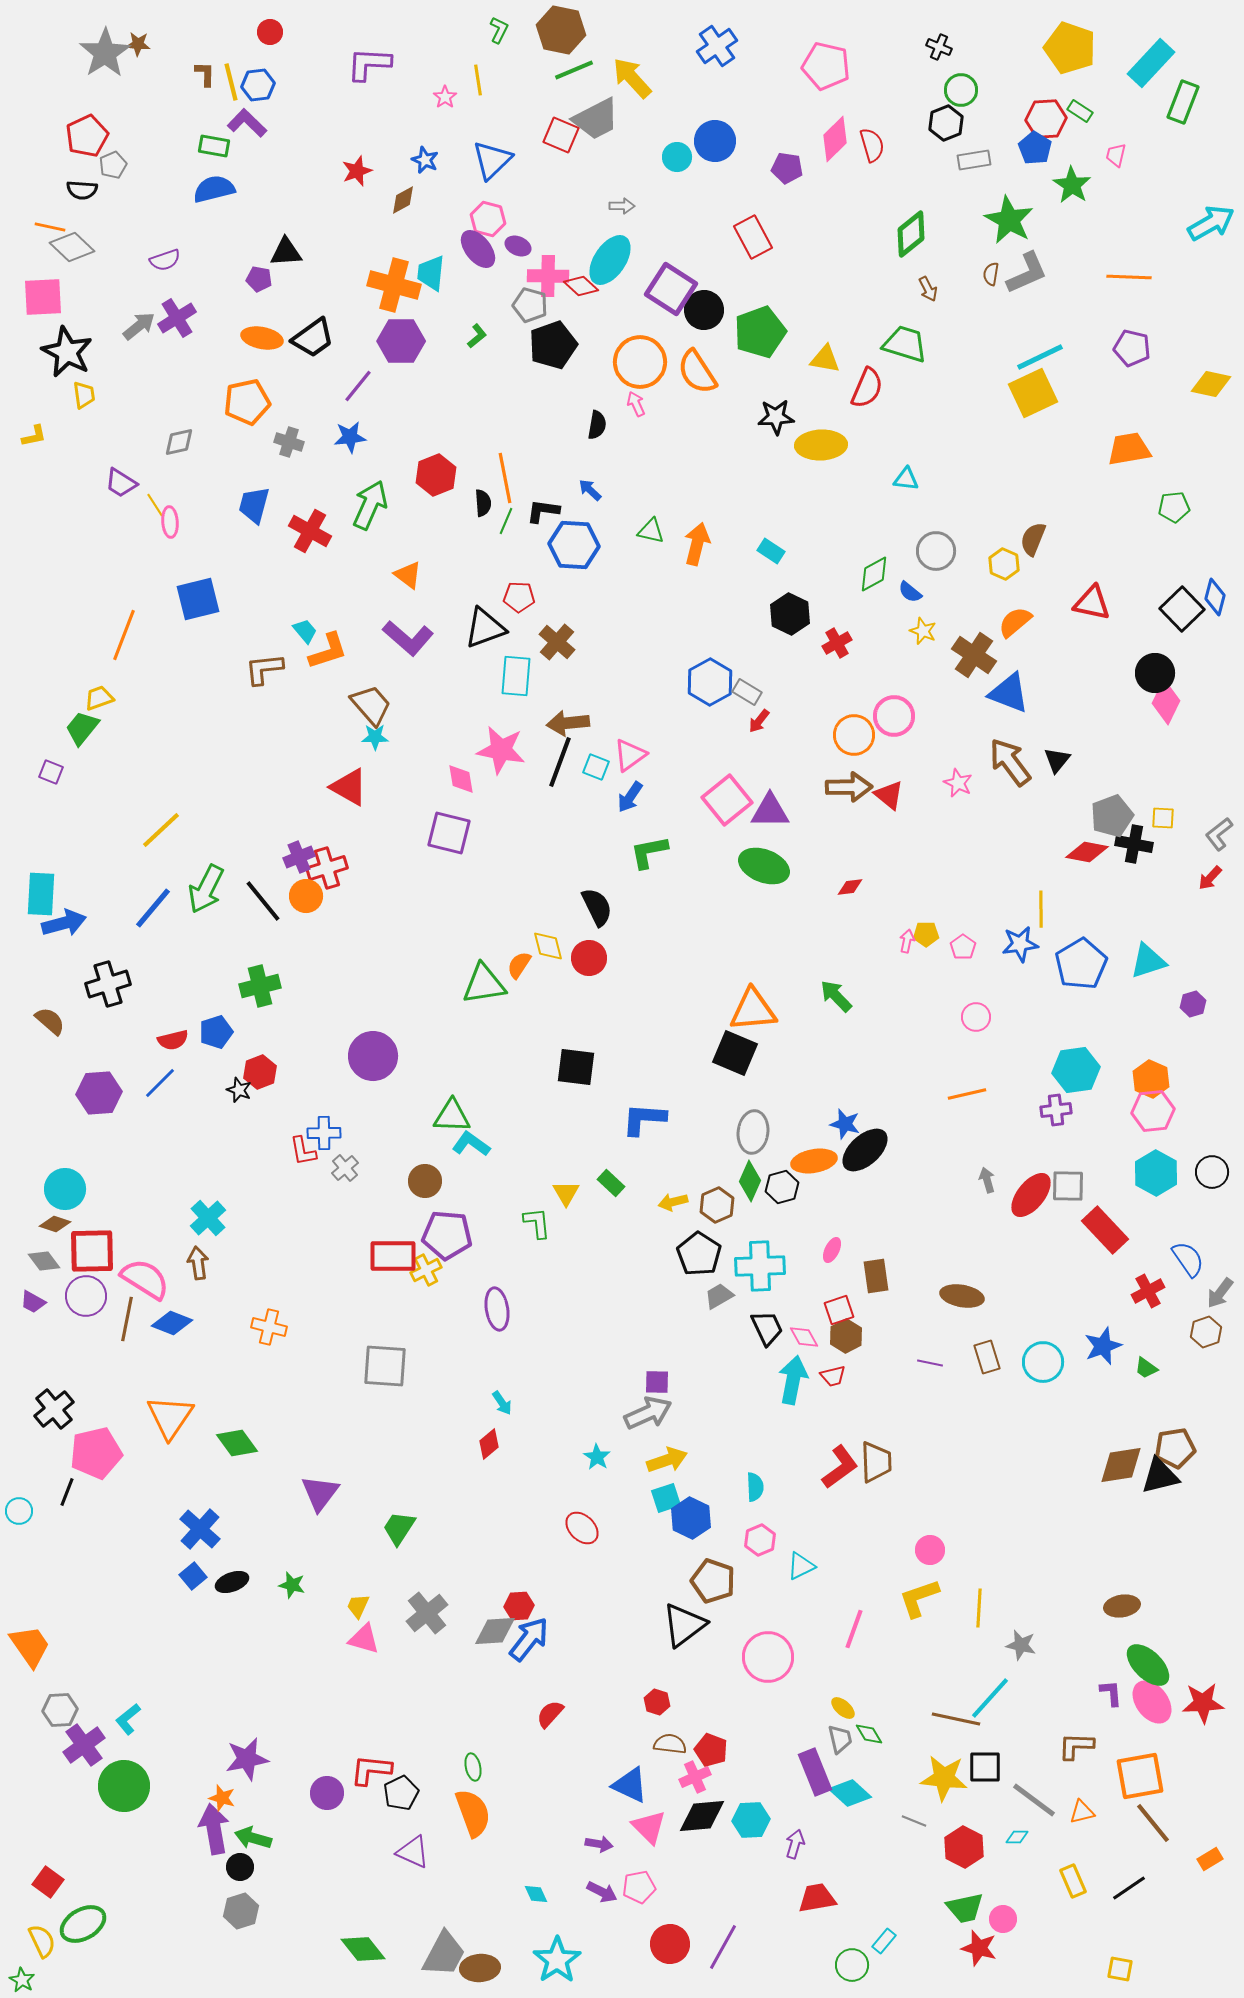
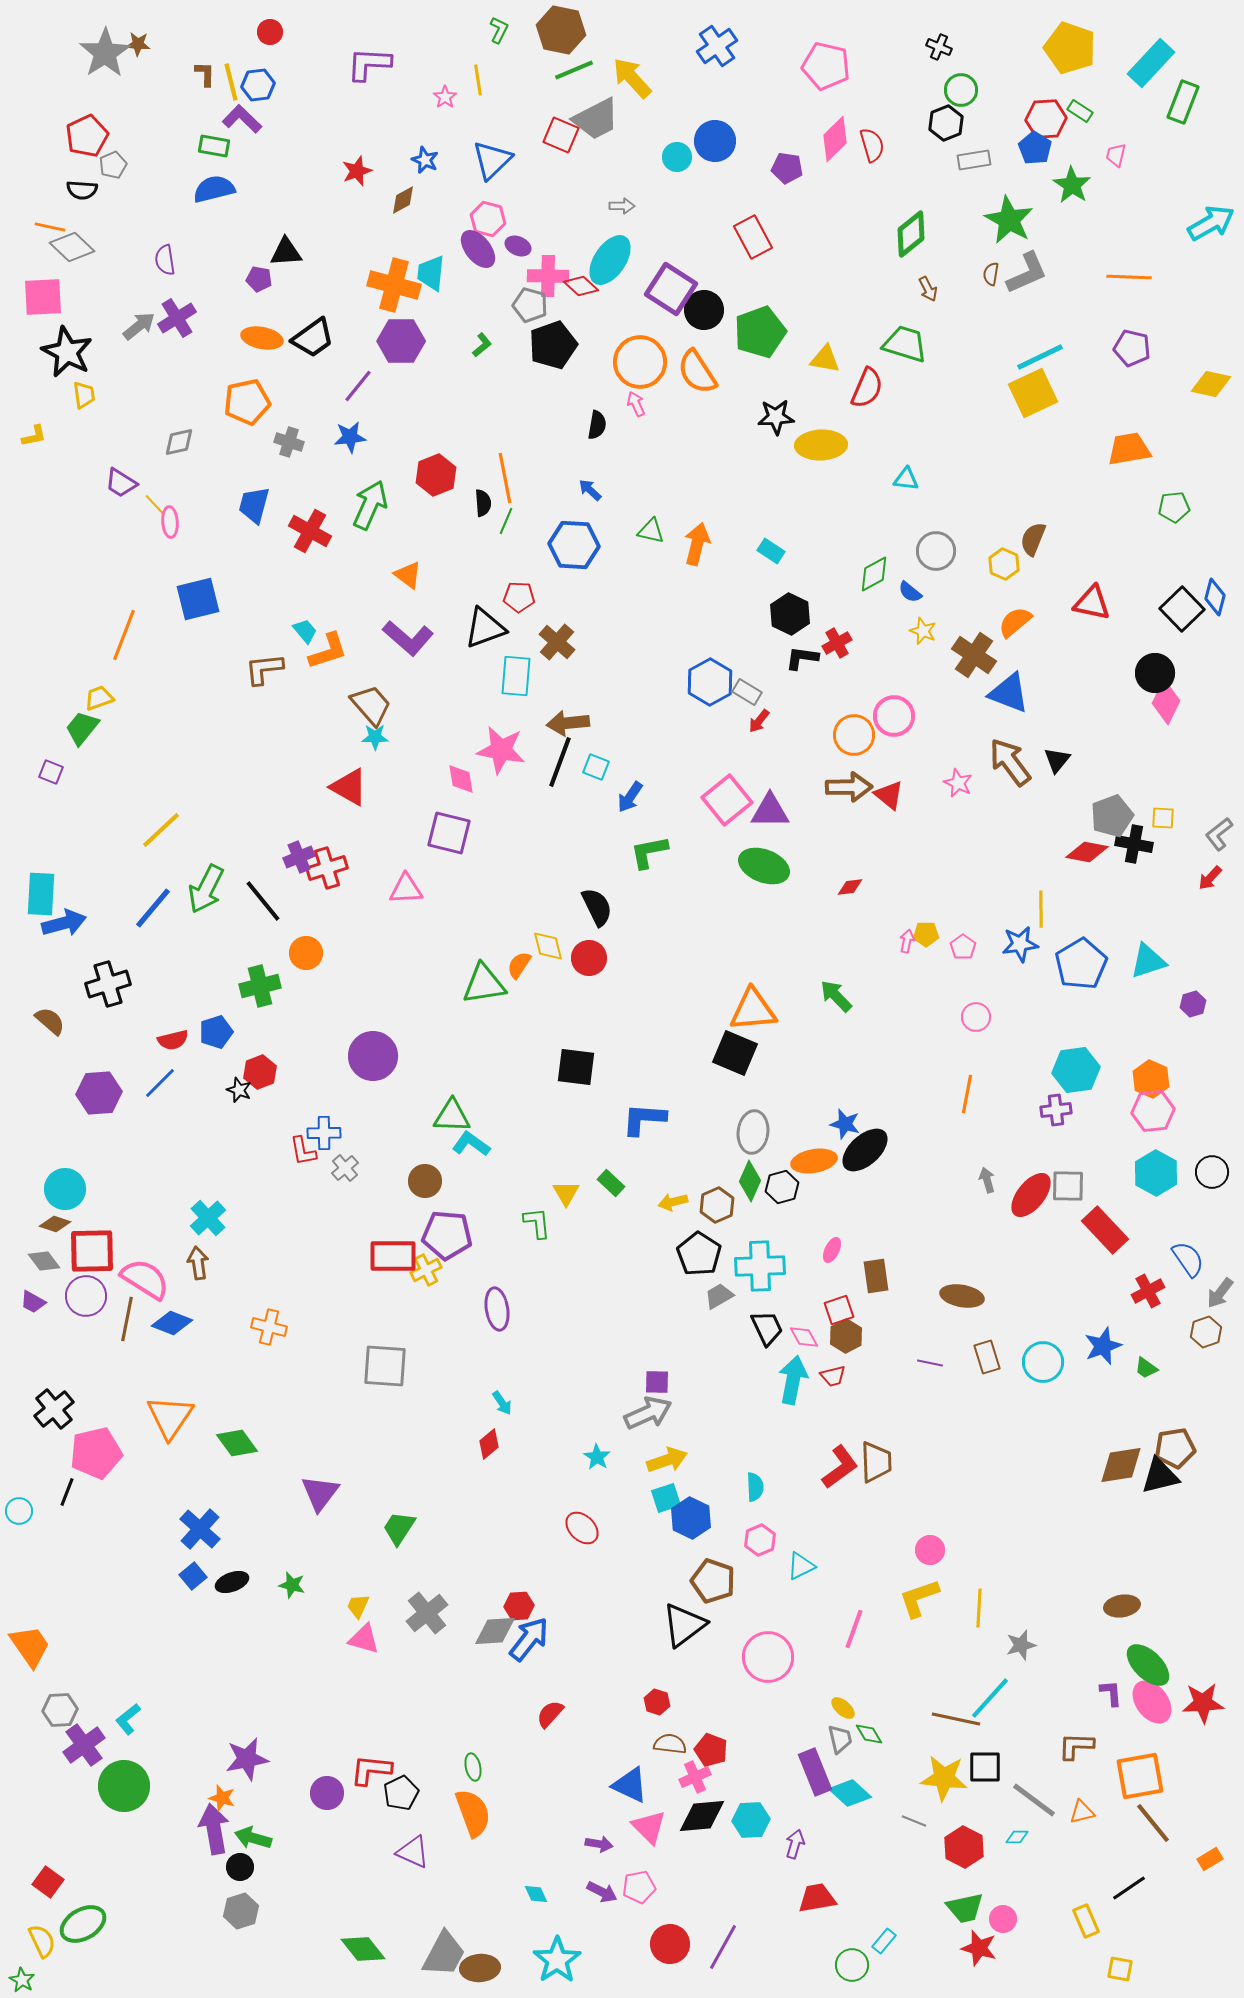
purple L-shape at (247, 123): moved 5 px left, 4 px up
purple semicircle at (165, 260): rotated 100 degrees clockwise
green L-shape at (477, 336): moved 5 px right, 9 px down
yellow line at (155, 505): rotated 10 degrees counterclockwise
black L-shape at (543, 511): moved 259 px right, 147 px down
pink triangle at (630, 755): moved 224 px left, 134 px down; rotated 33 degrees clockwise
orange circle at (306, 896): moved 57 px down
orange line at (967, 1094): rotated 66 degrees counterclockwise
gray star at (1021, 1645): rotated 28 degrees counterclockwise
yellow rectangle at (1073, 1881): moved 13 px right, 40 px down
